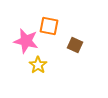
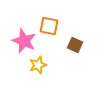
pink star: moved 2 px left; rotated 10 degrees clockwise
yellow star: rotated 18 degrees clockwise
